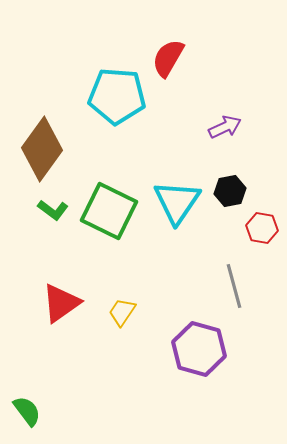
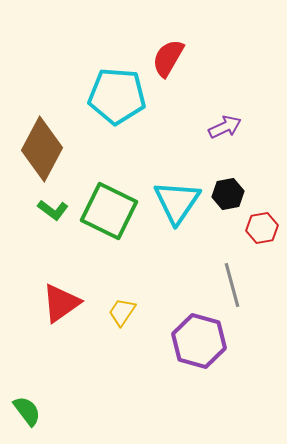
brown diamond: rotated 8 degrees counterclockwise
black hexagon: moved 2 px left, 3 px down
red hexagon: rotated 20 degrees counterclockwise
gray line: moved 2 px left, 1 px up
purple hexagon: moved 8 px up
